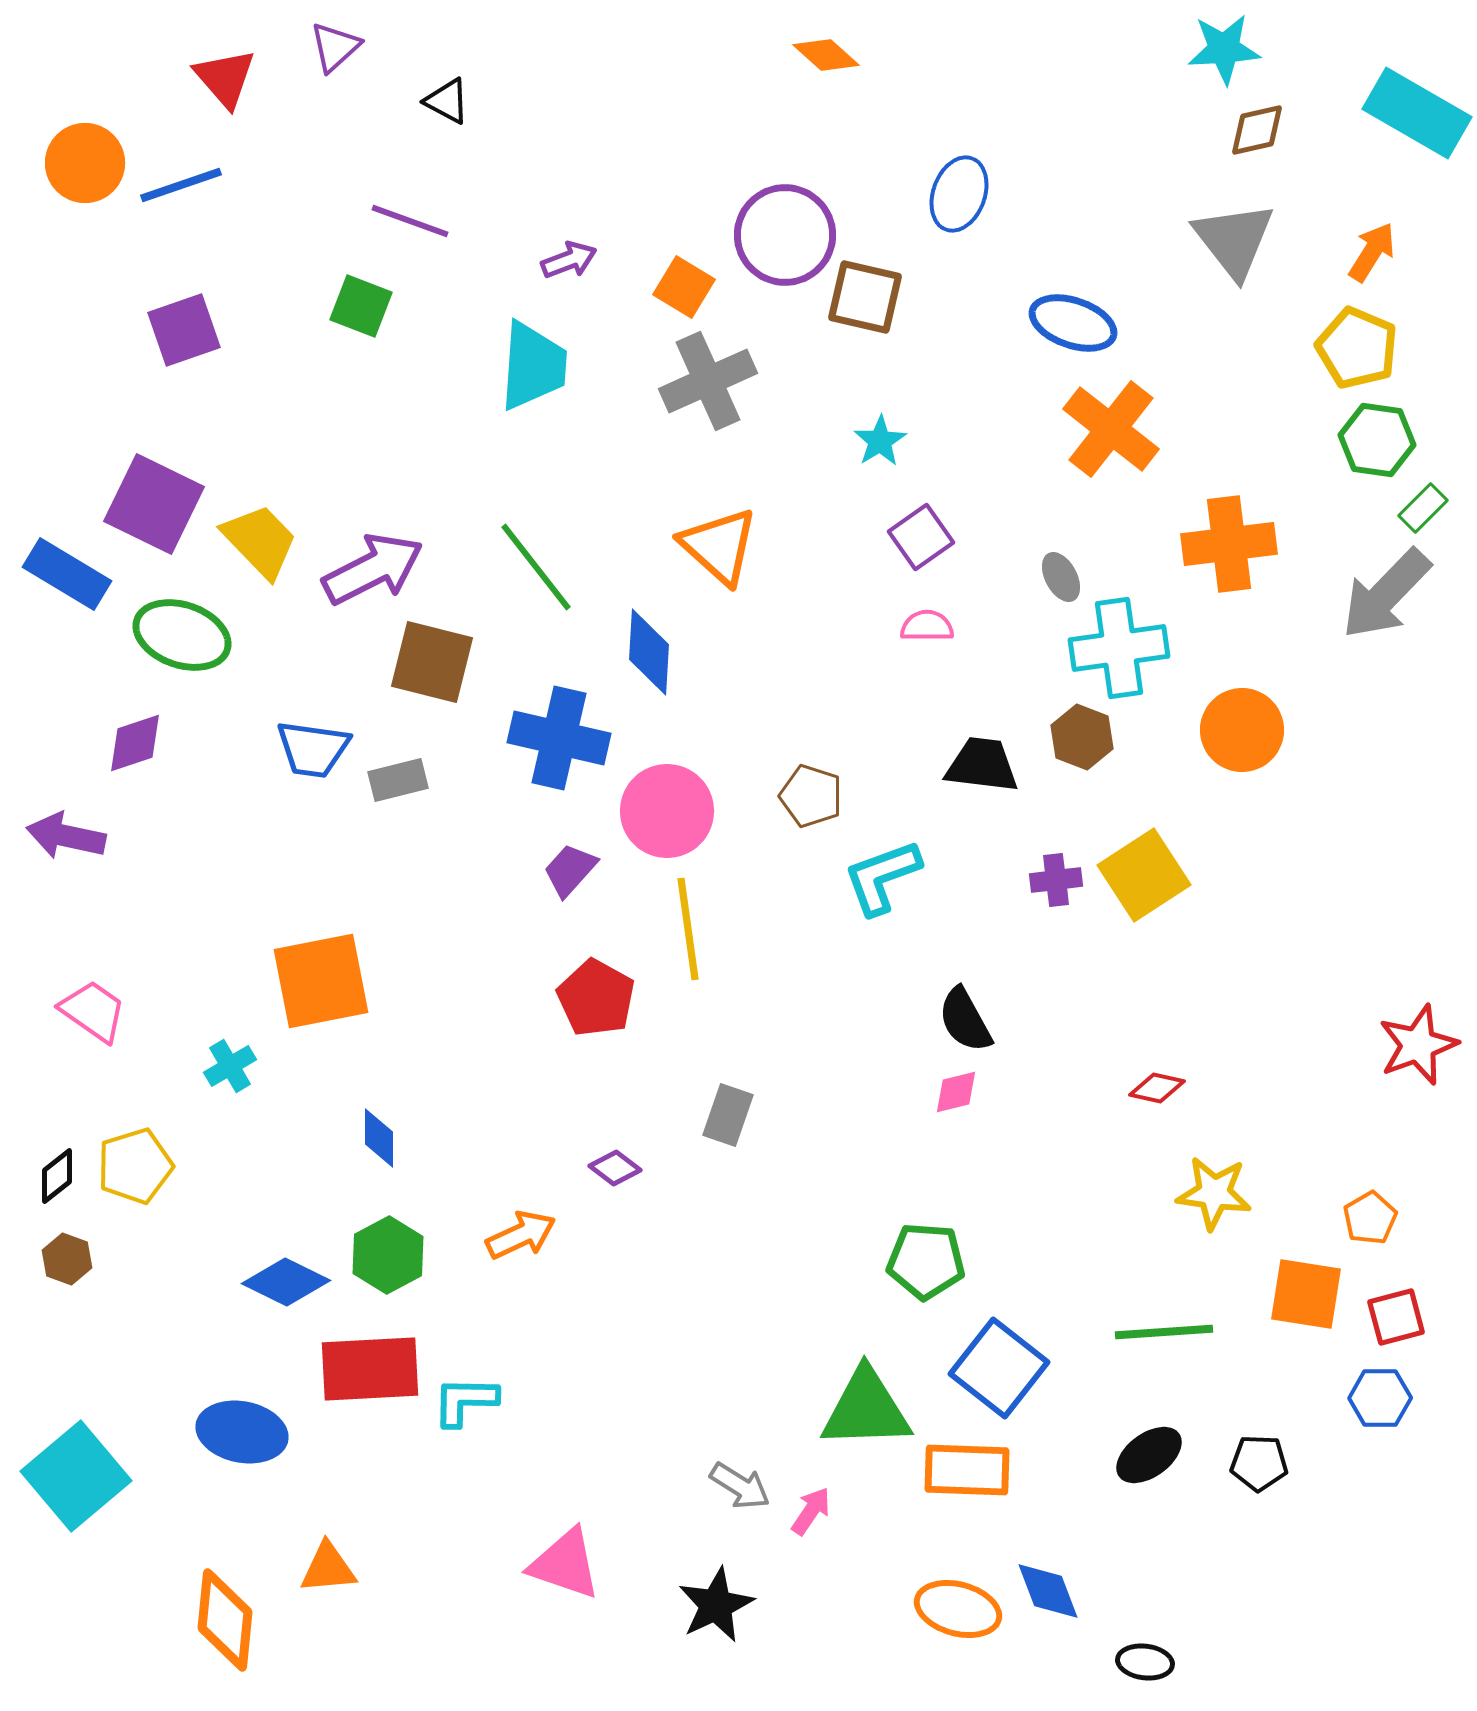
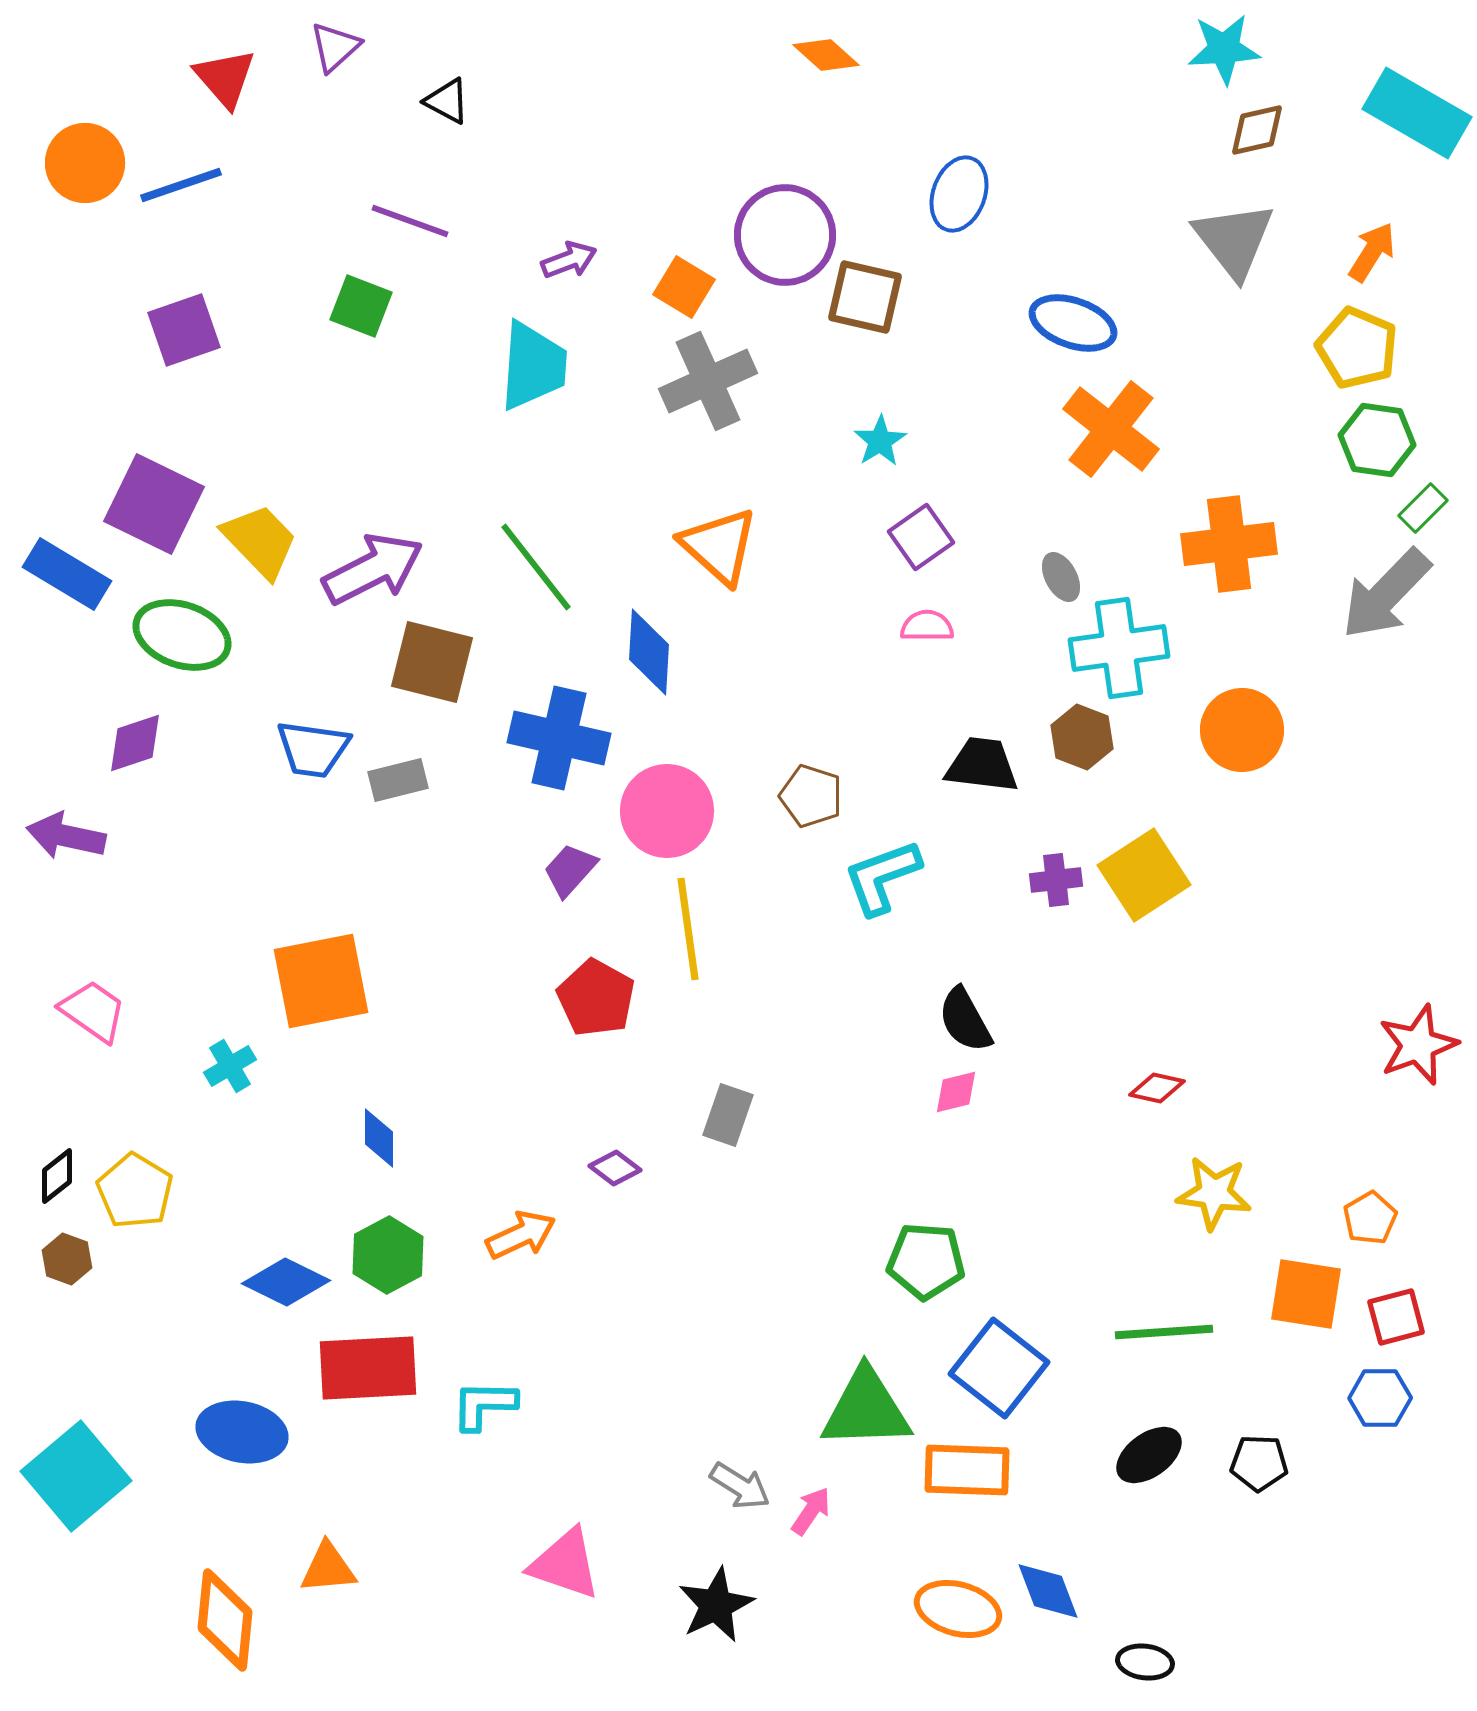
yellow pentagon at (135, 1166): moved 25 px down; rotated 24 degrees counterclockwise
red rectangle at (370, 1369): moved 2 px left, 1 px up
cyan L-shape at (465, 1401): moved 19 px right, 4 px down
